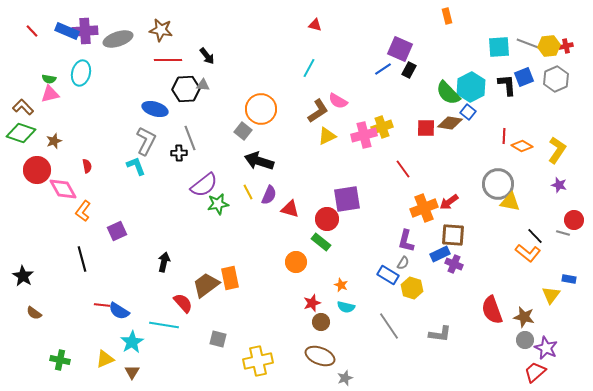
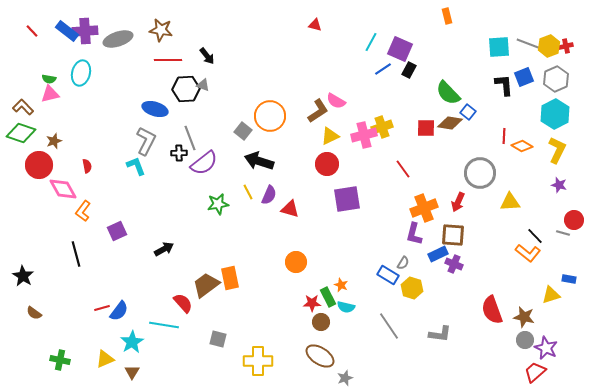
blue rectangle at (67, 31): rotated 15 degrees clockwise
yellow hexagon at (549, 46): rotated 15 degrees counterclockwise
cyan line at (309, 68): moved 62 px right, 26 px up
gray triangle at (203, 85): rotated 16 degrees clockwise
black L-shape at (507, 85): moved 3 px left
cyan hexagon at (471, 87): moved 84 px right, 27 px down
pink semicircle at (338, 101): moved 2 px left
orange circle at (261, 109): moved 9 px right, 7 px down
yellow triangle at (327, 136): moved 3 px right
yellow L-shape at (557, 150): rotated 8 degrees counterclockwise
red circle at (37, 170): moved 2 px right, 5 px up
gray circle at (498, 184): moved 18 px left, 11 px up
purple semicircle at (204, 185): moved 22 px up
red arrow at (449, 202): moved 9 px right; rotated 30 degrees counterclockwise
yellow triangle at (510, 202): rotated 15 degrees counterclockwise
red circle at (327, 219): moved 55 px up
purple L-shape at (406, 241): moved 8 px right, 7 px up
green rectangle at (321, 242): moved 7 px right, 55 px down; rotated 24 degrees clockwise
blue rectangle at (440, 254): moved 2 px left
black line at (82, 259): moved 6 px left, 5 px up
black arrow at (164, 262): moved 13 px up; rotated 48 degrees clockwise
yellow triangle at (551, 295): rotated 36 degrees clockwise
red star at (312, 303): rotated 18 degrees clockwise
red line at (102, 305): moved 3 px down; rotated 21 degrees counterclockwise
blue semicircle at (119, 311): rotated 85 degrees counterclockwise
brown ellipse at (320, 356): rotated 12 degrees clockwise
yellow cross at (258, 361): rotated 12 degrees clockwise
